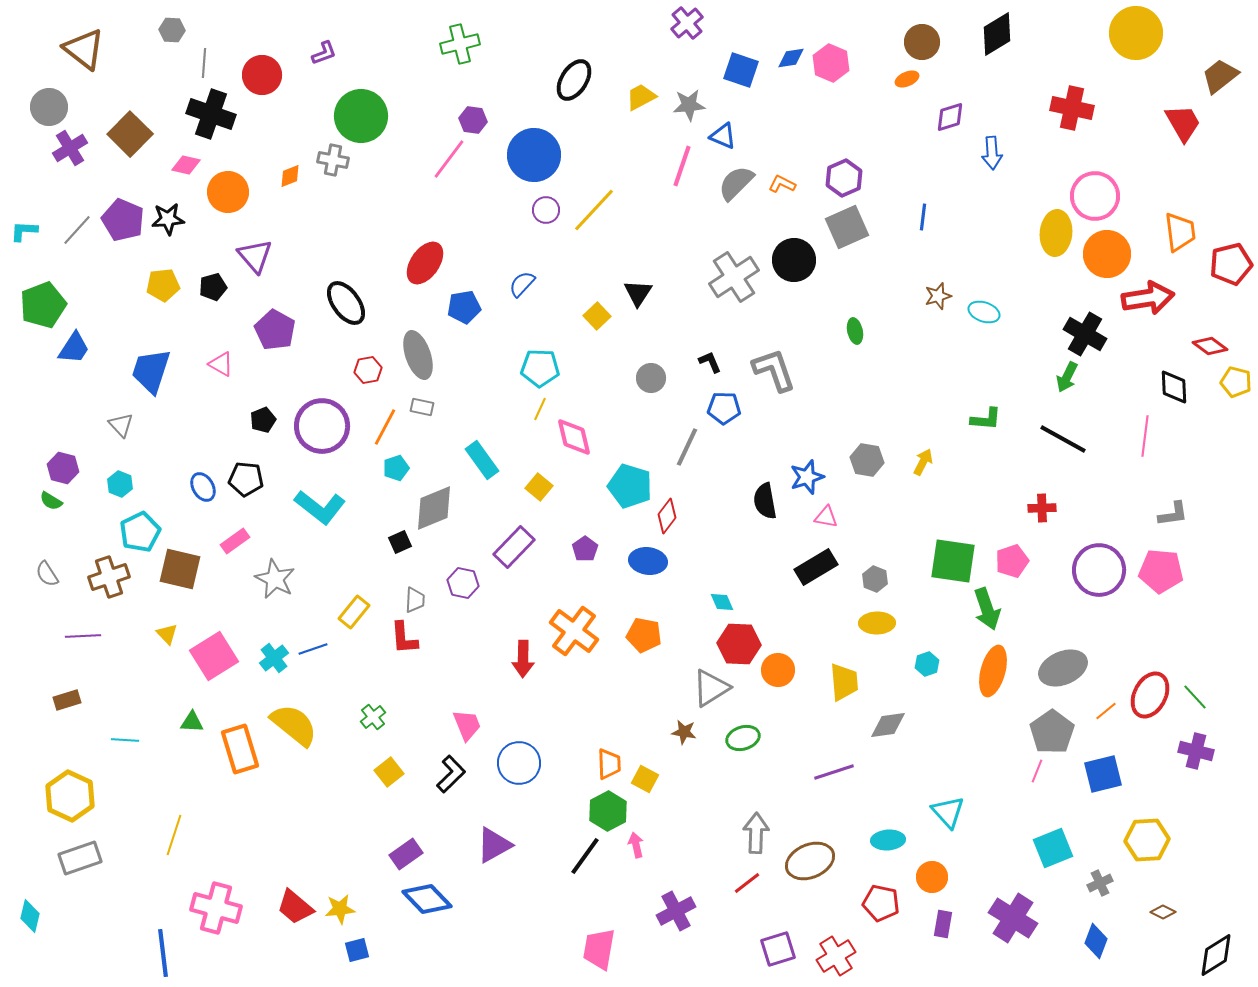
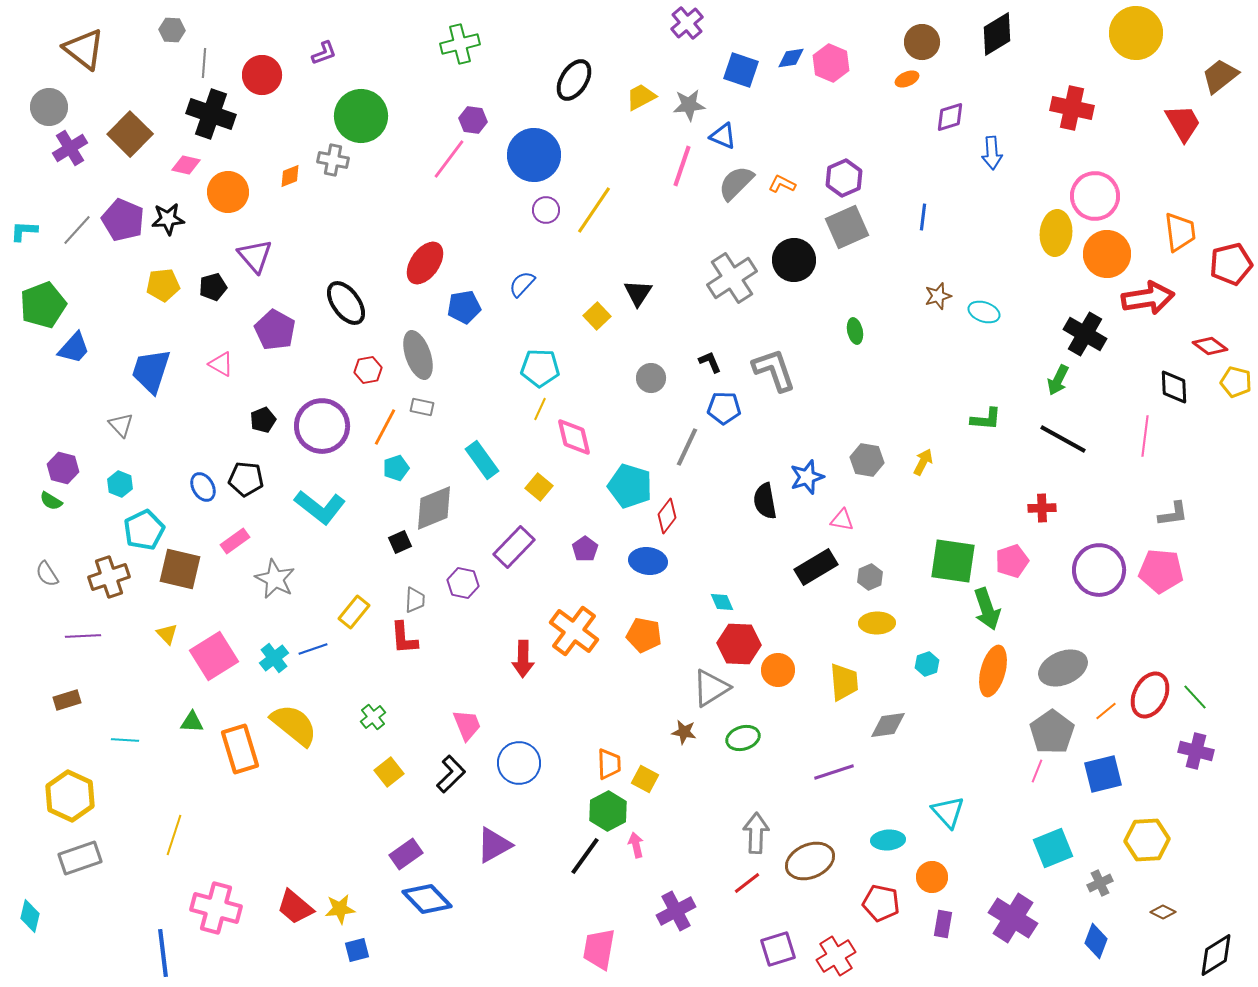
yellow line at (594, 210): rotated 9 degrees counterclockwise
gray cross at (734, 277): moved 2 px left, 1 px down
blue trapezoid at (74, 348): rotated 9 degrees clockwise
green arrow at (1067, 377): moved 9 px left, 3 px down
pink triangle at (826, 517): moved 16 px right, 3 px down
cyan pentagon at (140, 532): moved 4 px right, 2 px up
gray hexagon at (875, 579): moved 5 px left, 2 px up; rotated 15 degrees clockwise
